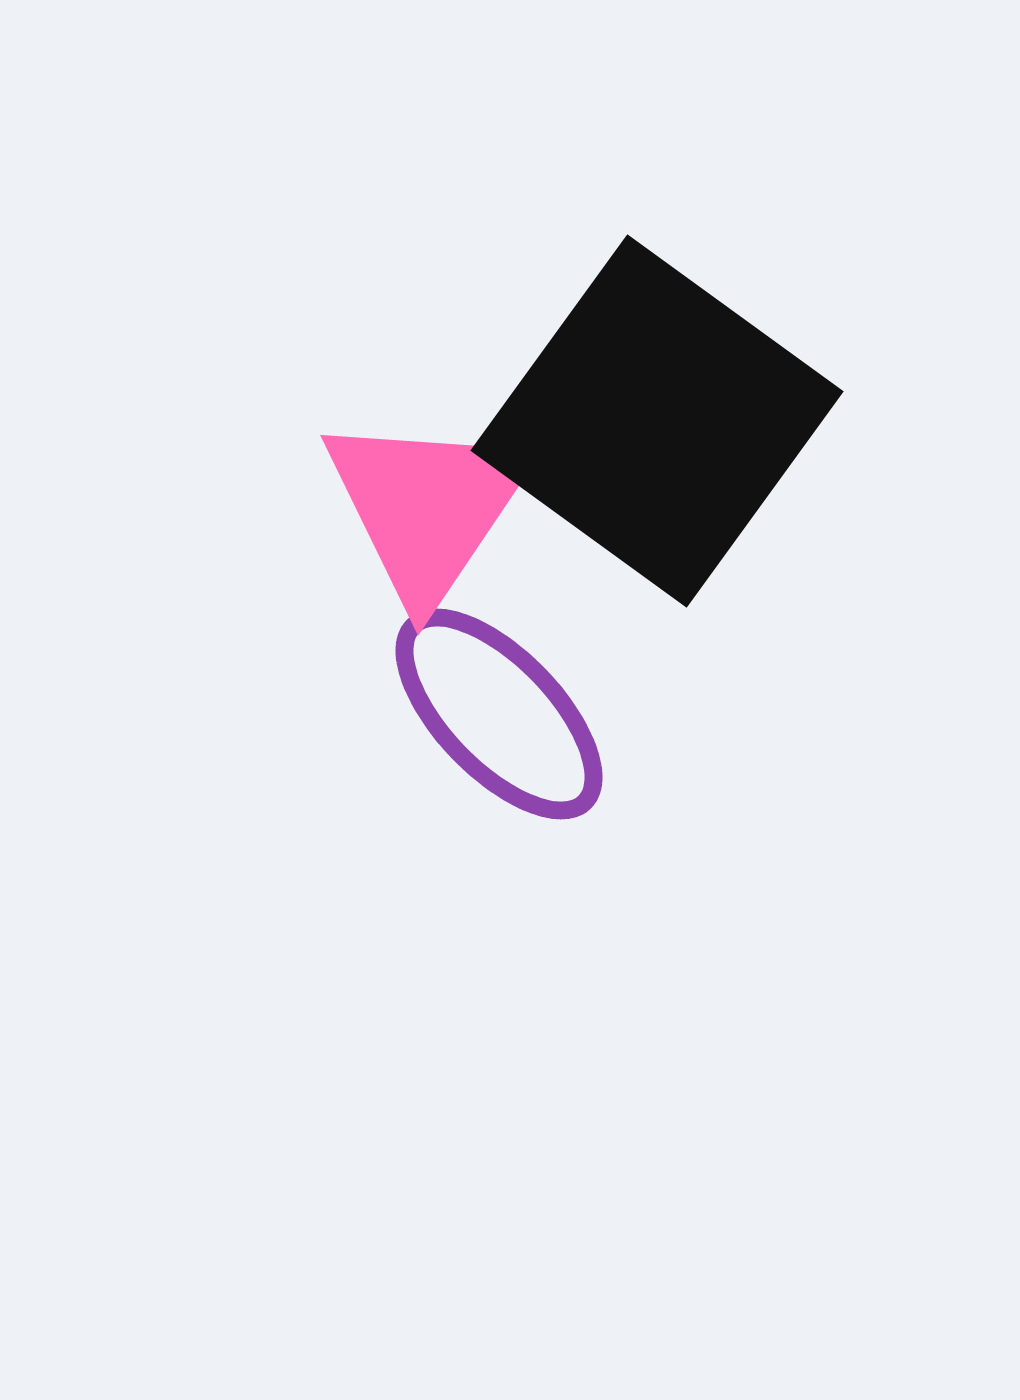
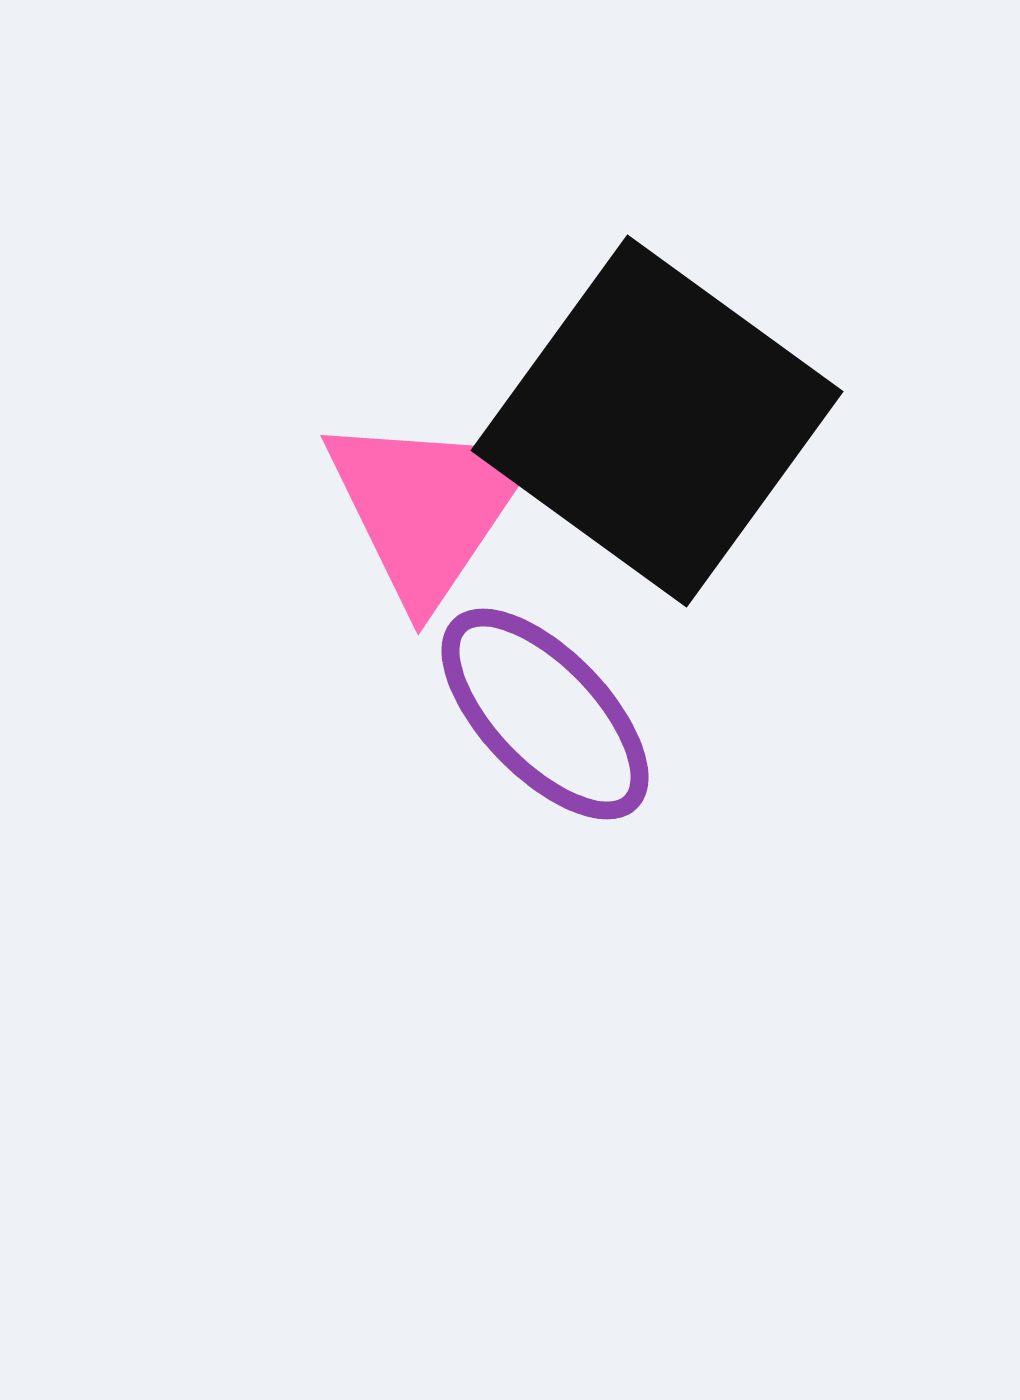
purple ellipse: moved 46 px right
